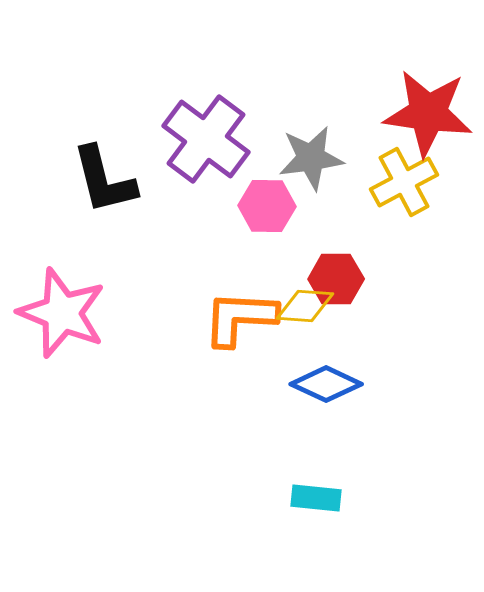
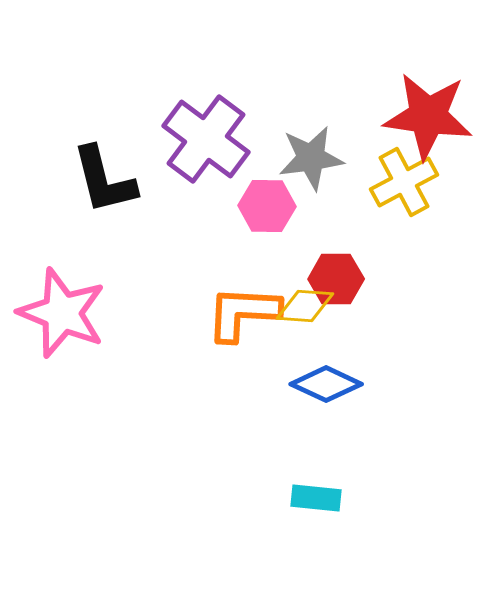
red star: moved 3 px down
orange L-shape: moved 3 px right, 5 px up
